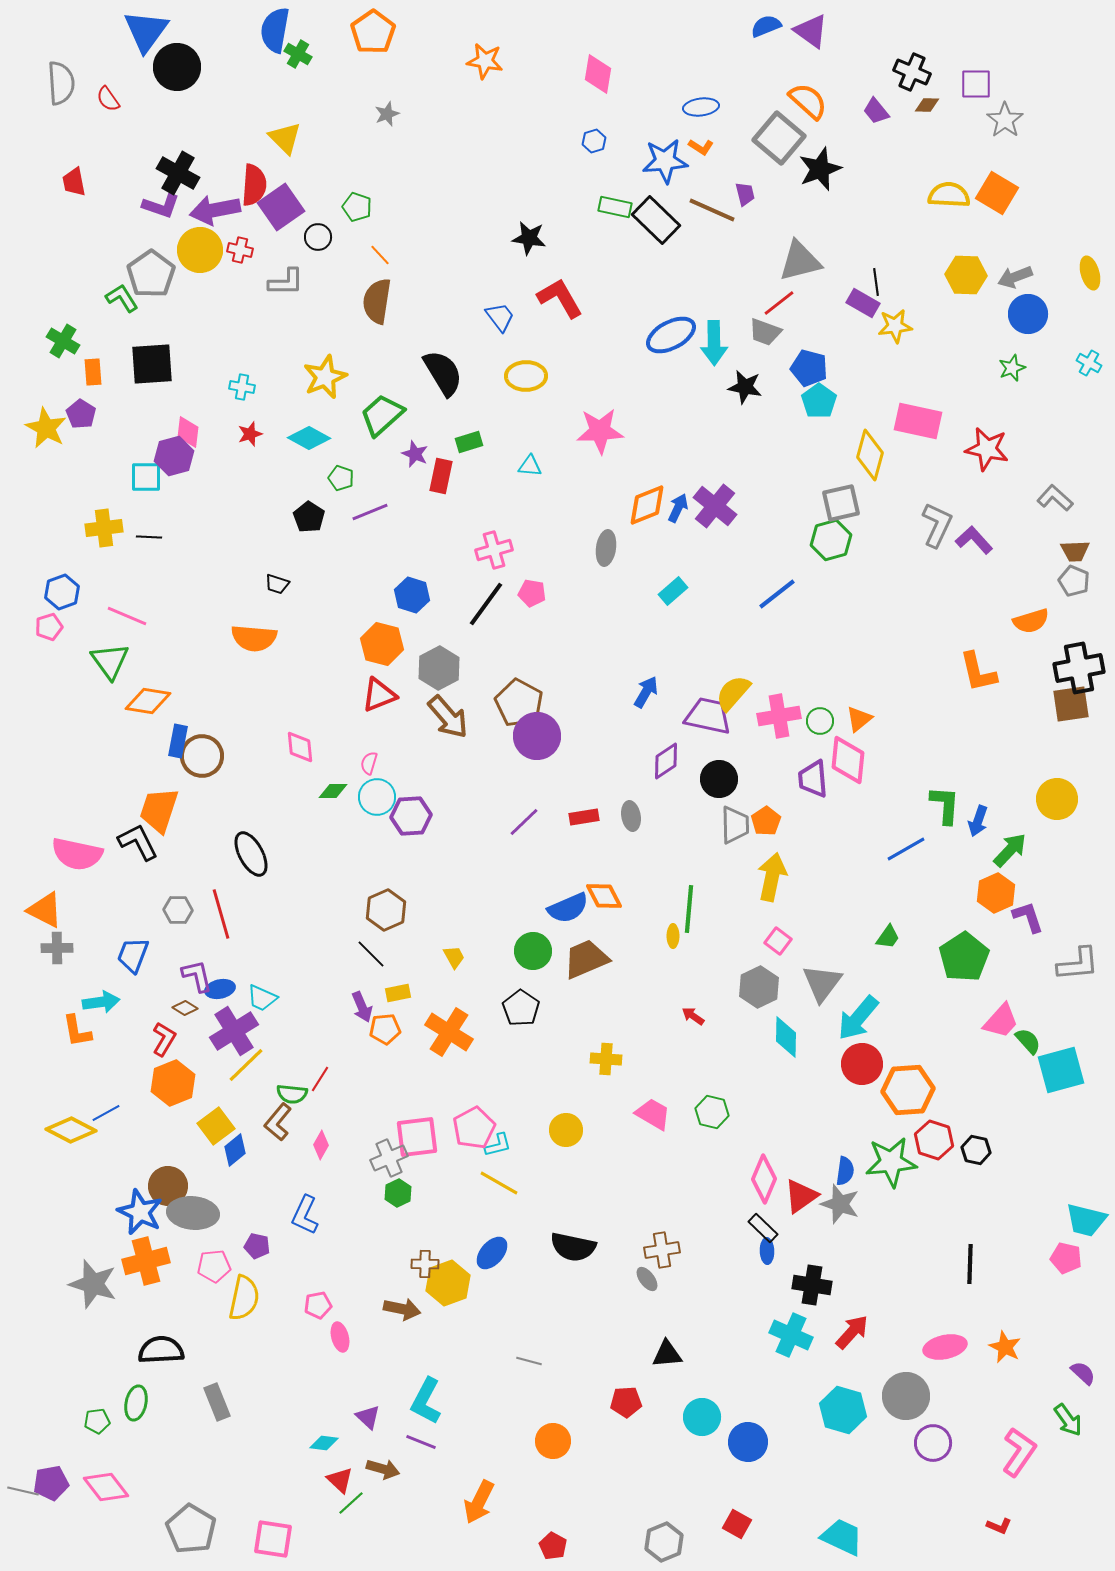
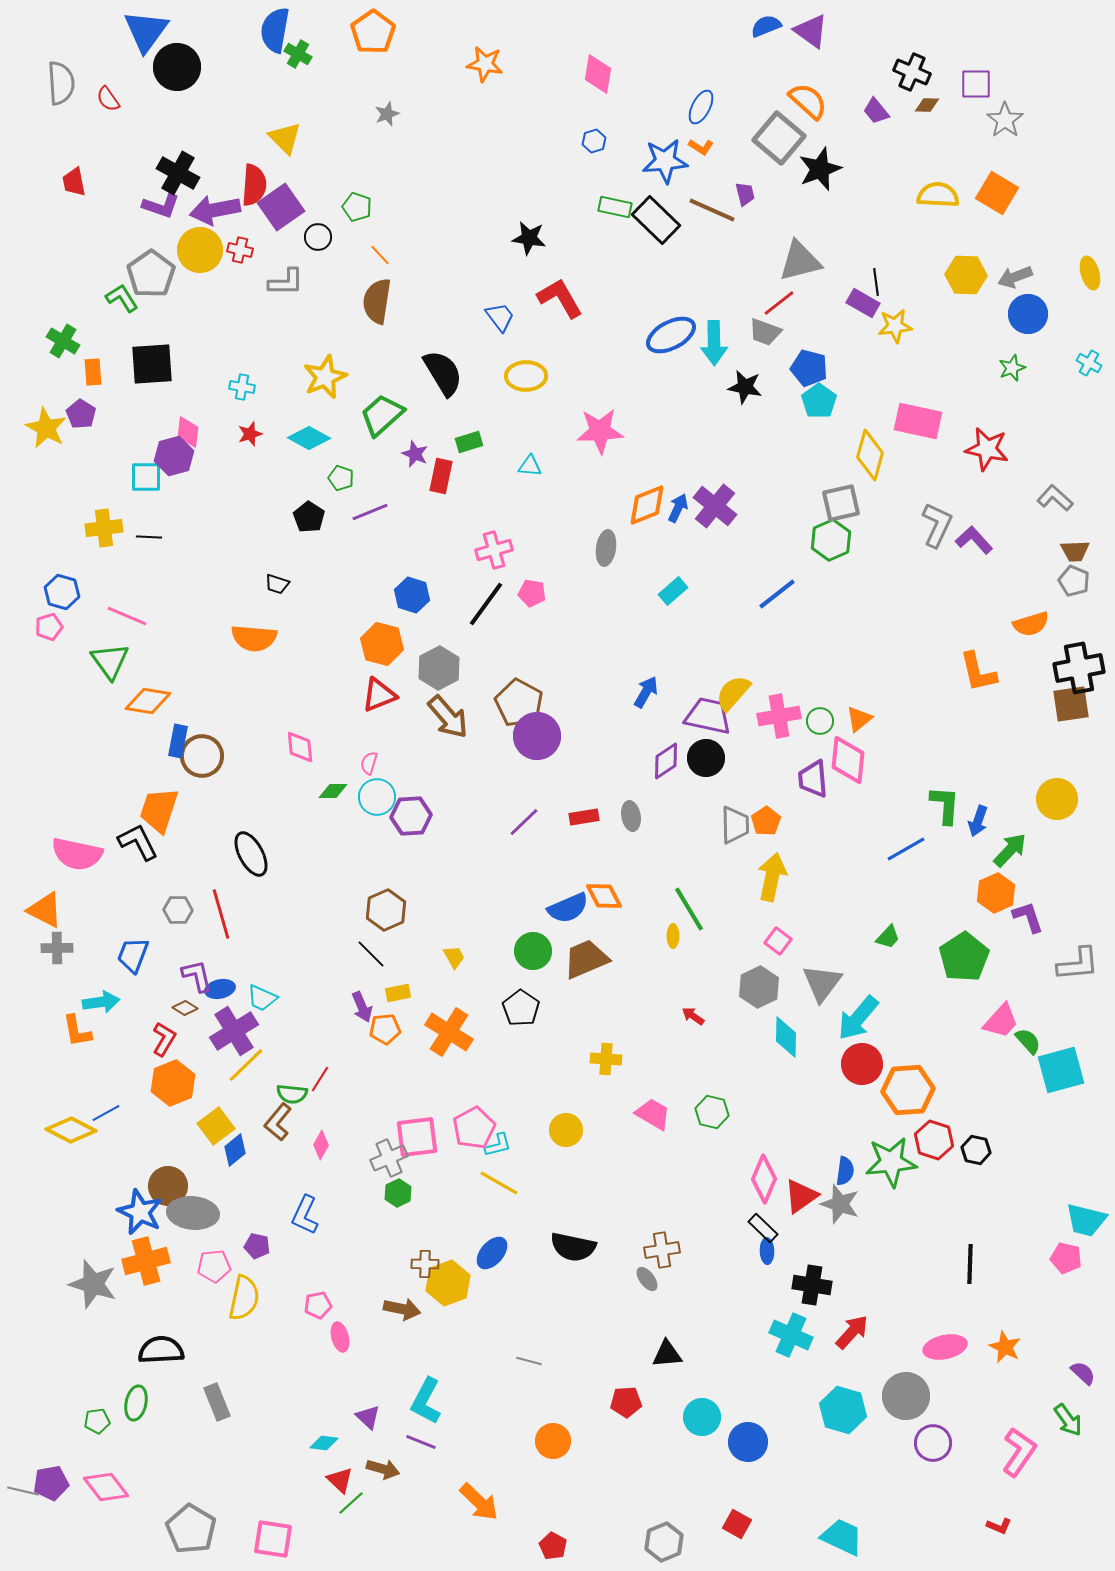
orange star at (485, 61): moved 3 px down
blue ellipse at (701, 107): rotated 56 degrees counterclockwise
yellow semicircle at (949, 195): moved 11 px left
green hexagon at (831, 540): rotated 9 degrees counterclockwise
blue hexagon at (62, 592): rotated 24 degrees counterclockwise
orange semicircle at (1031, 621): moved 3 px down
black circle at (719, 779): moved 13 px left, 21 px up
green line at (689, 909): rotated 36 degrees counterclockwise
green trapezoid at (888, 937): rotated 8 degrees clockwise
orange arrow at (479, 1502): rotated 72 degrees counterclockwise
